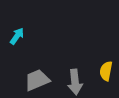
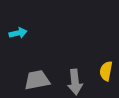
cyan arrow: moved 1 px right, 3 px up; rotated 42 degrees clockwise
gray trapezoid: rotated 12 degrees clockwise
